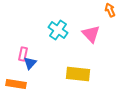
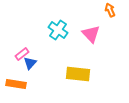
pink rectangle: moved 1 px left; rotated 40 degrees clockwise
